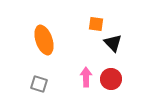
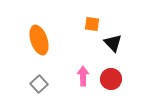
orange square: moved 4 px left
orange ellipse: moved 5 px left
pink arrow: moved 3 px left, 1 px up
gray square: rotated 30 degrees clockwise
